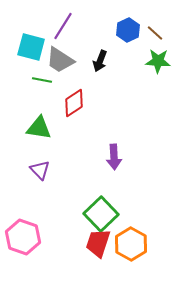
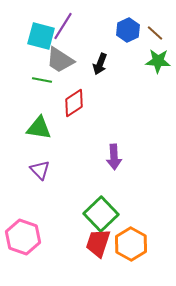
cyan square: moved 10 px right, 11 px up
black arrow: moved 3 px down
